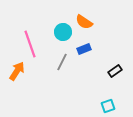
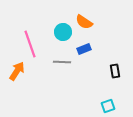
gray line: rotated 66 degrees clockwise
black rectangle: rotated 64 degrees counterclockwise
